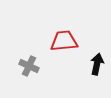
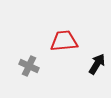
black arrow: rotated 20 degrees clockwise
